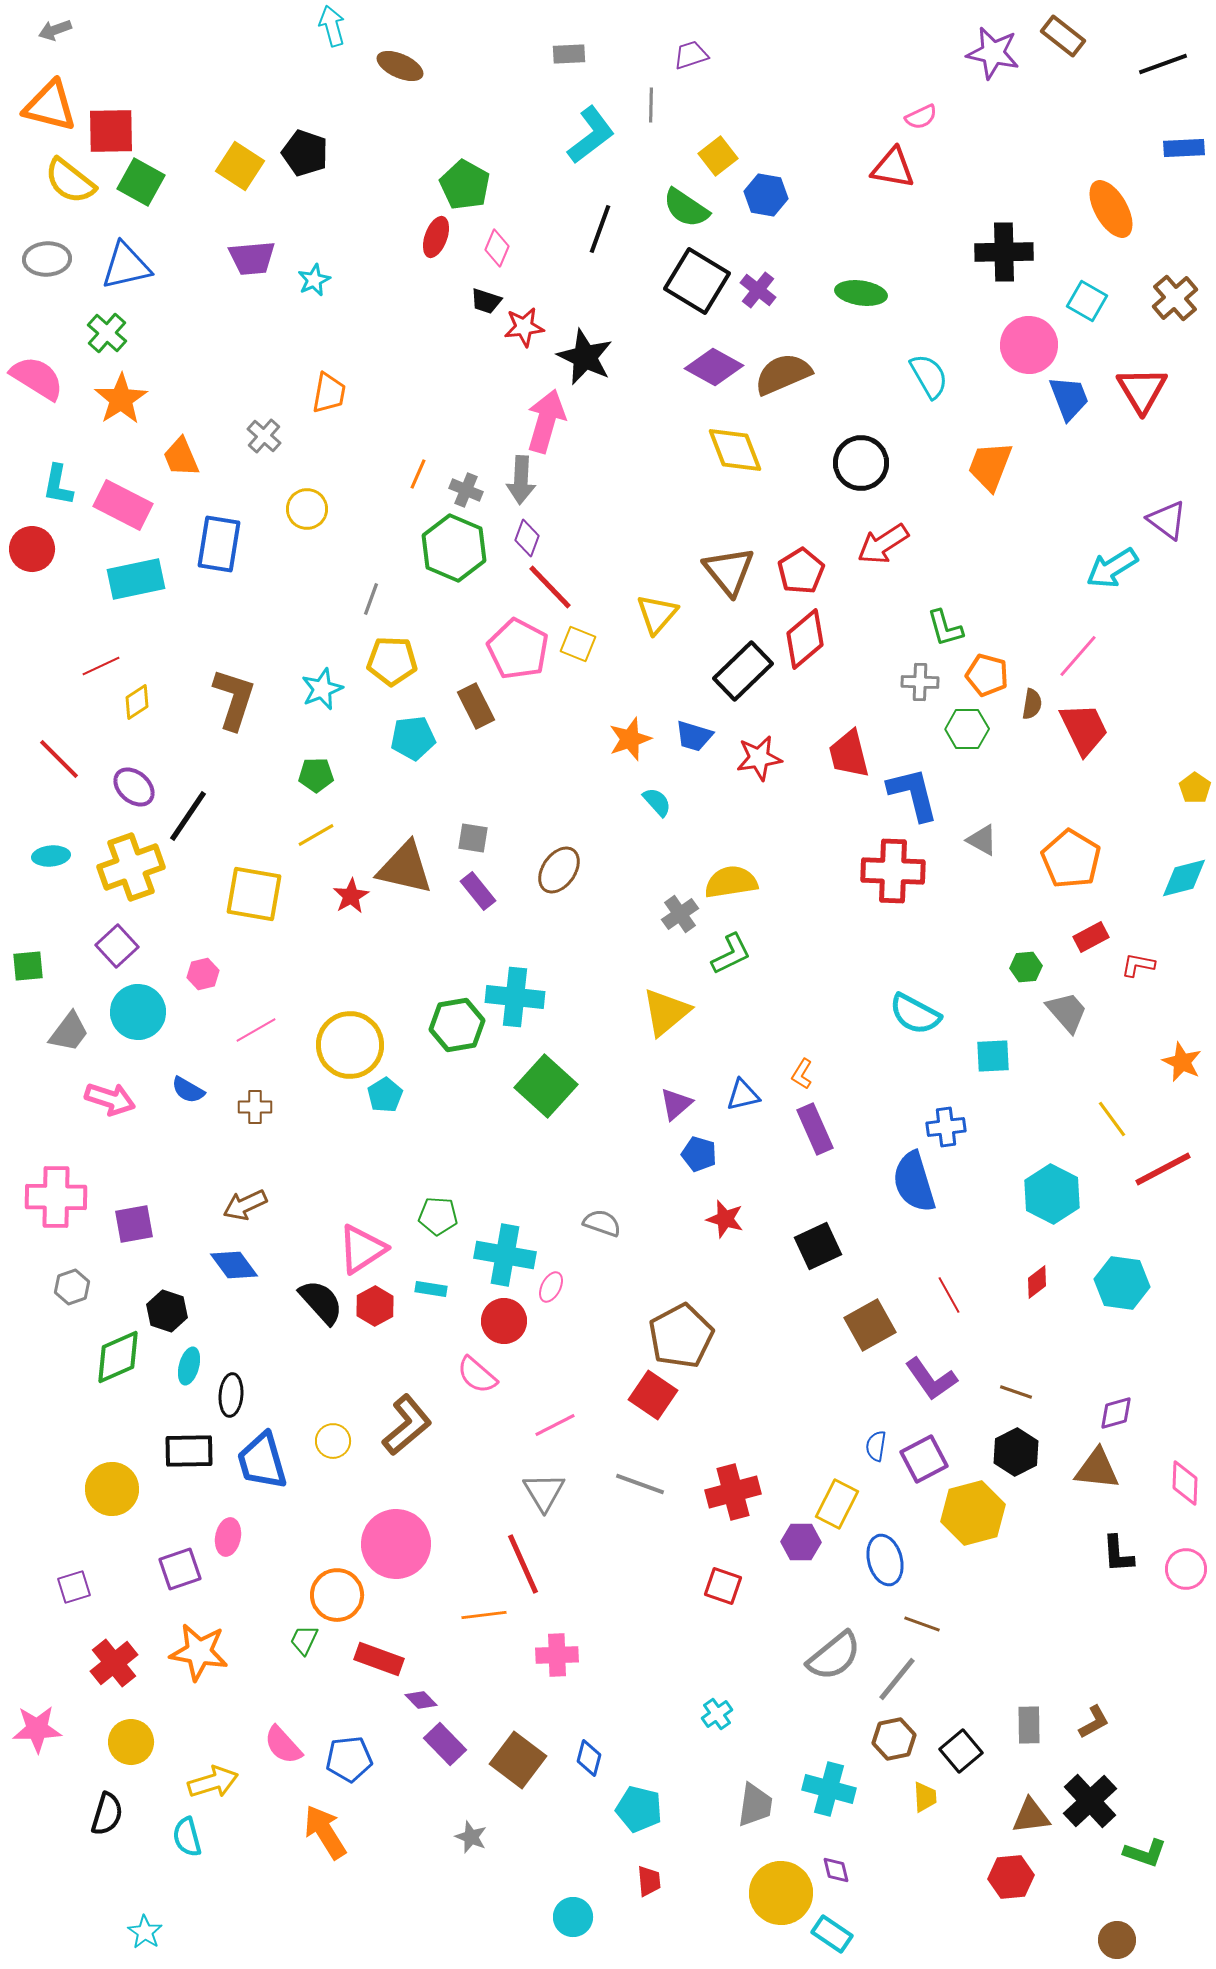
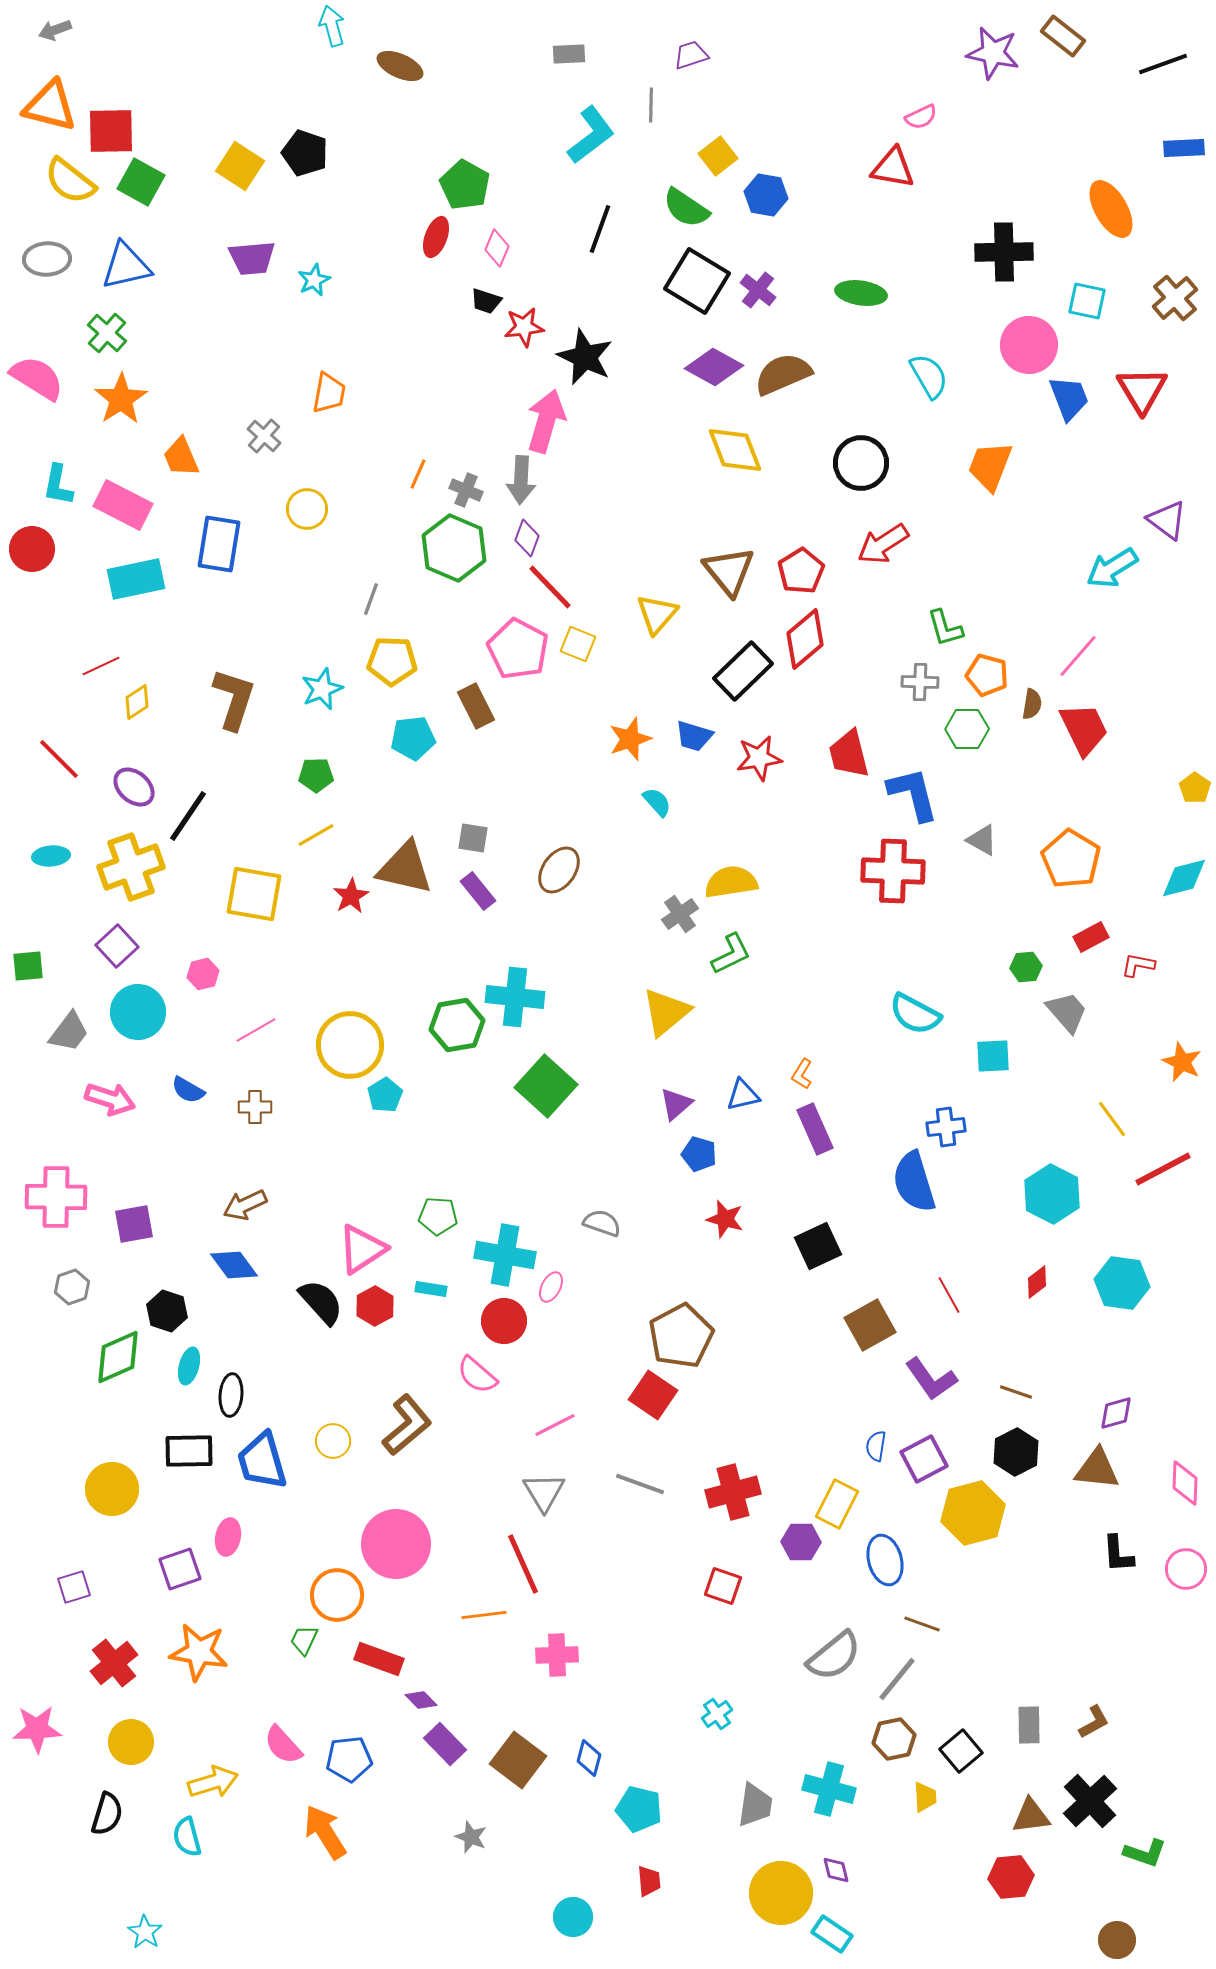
cyan square at (1087, 301): rotated 18 degrees counterclockwise
